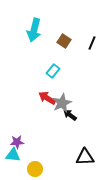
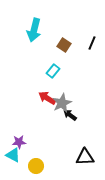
brown square: moved 4 px down
purple star: moved 2 px right
cyan triangle: rotated 21 degrees clockwise
yellow circle: moved 1 px right, 3 px up
